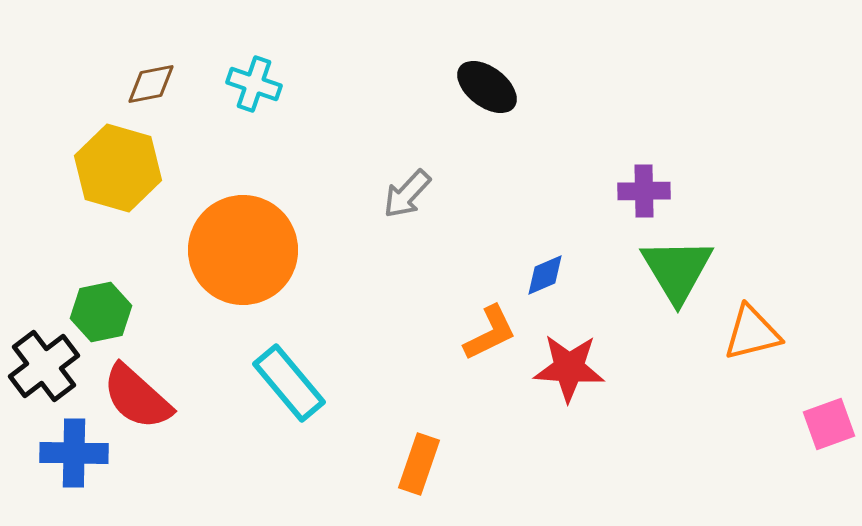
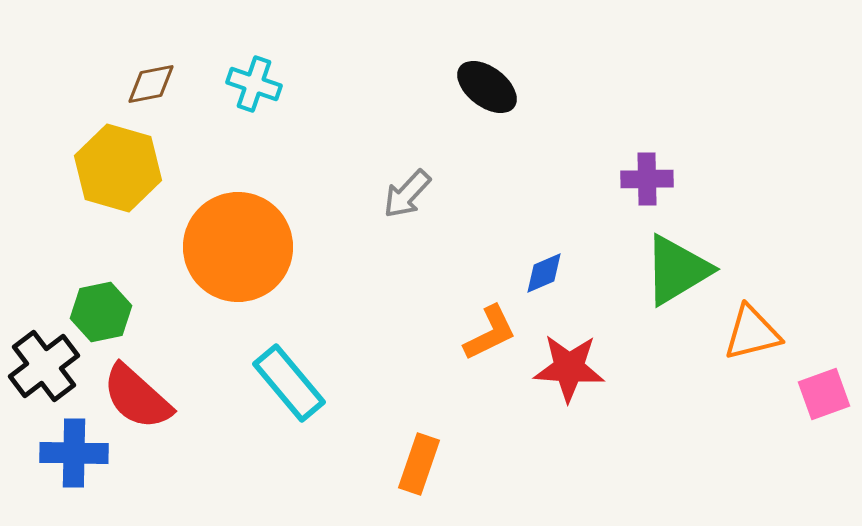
purple cross: moved 3 px right, 12 px up
orange circle: moved 5 px left, 3 px up
green triangle: rotated 30 degrees clockwise
blue diamond: moved 1 px left, 2 px up
pink square: moved 5 px left, 30 px up
